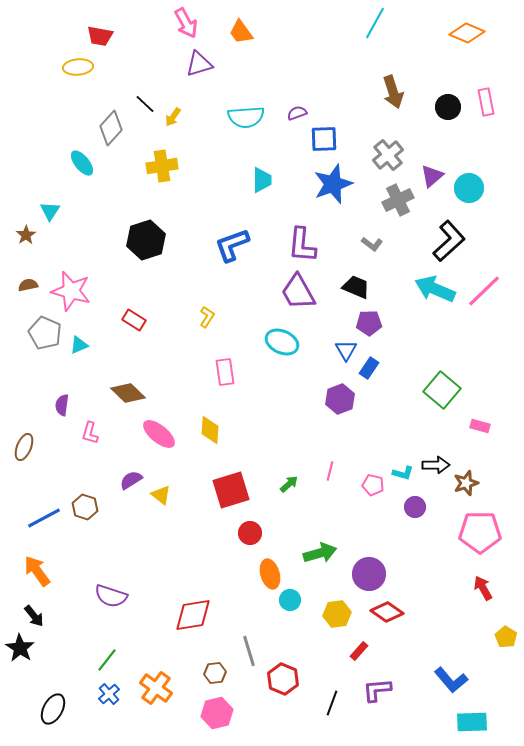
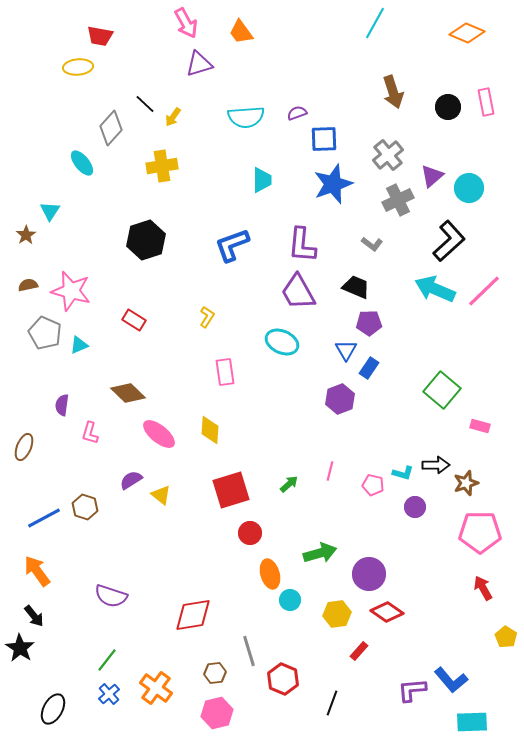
purple L-shape at (377, 690): moved 35 px right
